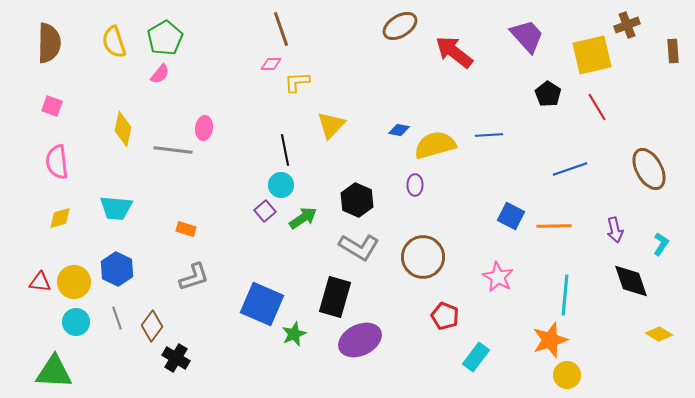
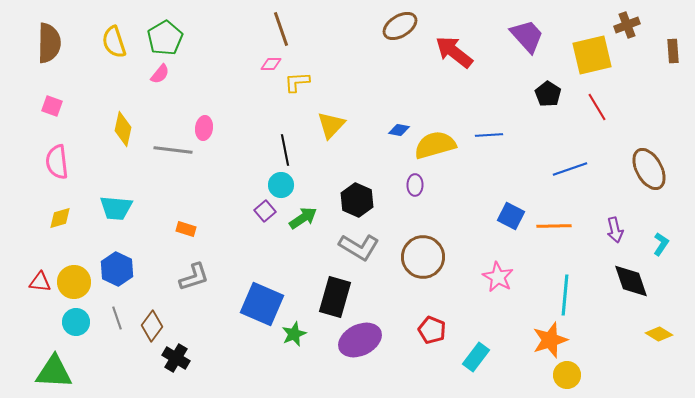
red pentagon at (445, 316): moved 13 px left, 14 px down
